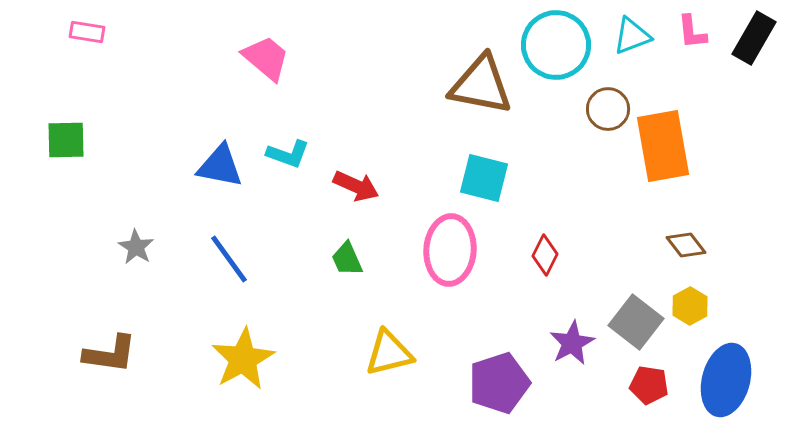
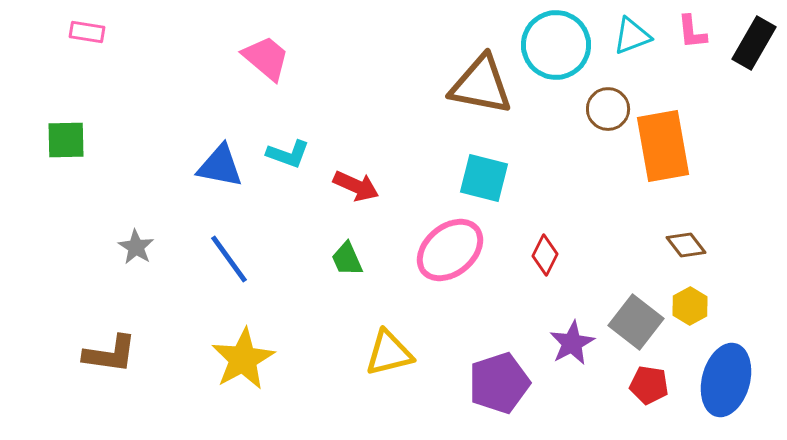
black rectangle: moved 5 px down
pink ellipse: rotated 46 degrees clockwise
